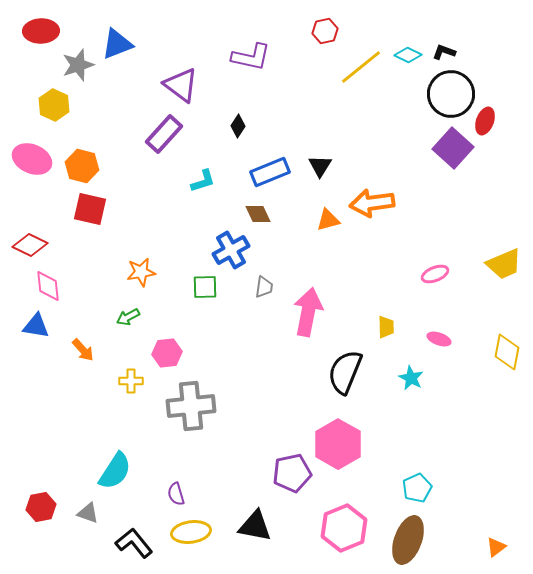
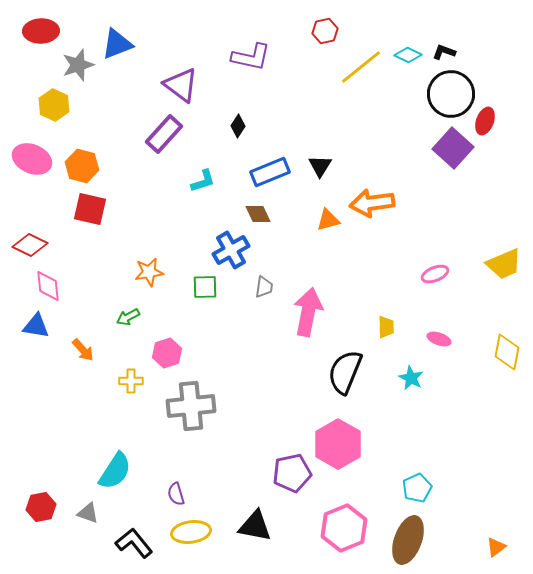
orange star at (141, 272): moved 8 px right
pink hexagon at (167, 353): rotated 12 degrees counterclockwise
